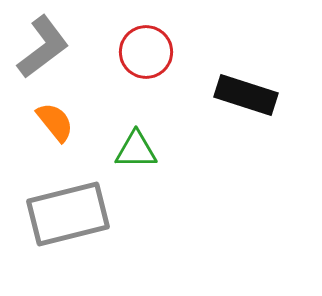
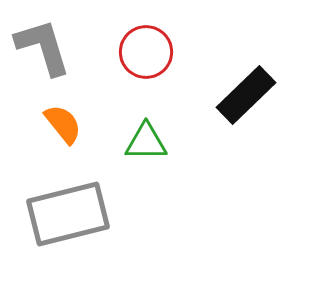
gray L-shape: rotated 70 degrees counterclockwise
black rectangle: rotated 62 degrees counterclockwise
orange semicircle: moved 8 px right, 2 px down
green triangle: moved 10 px right, 8 px up
